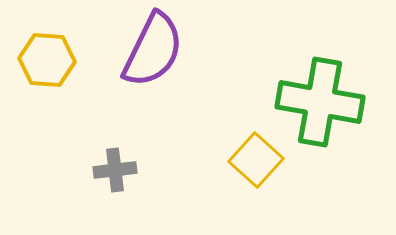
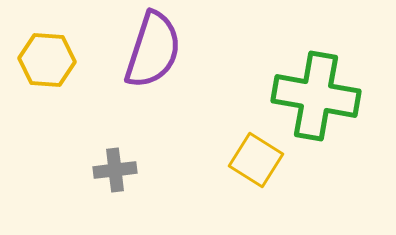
purple semicircle: rotated 8 degrees counterclockwise
green cross: moved 4 px left, 6 px up
yellow square: rotated 10 degrees counterclockwise
